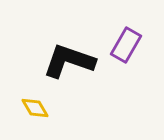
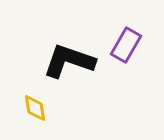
yellow diamond: rotated 20 degrees clockwise
